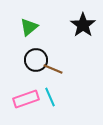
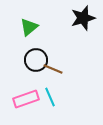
black star: moved 7 px up; rotated 20 degrees clockwise
